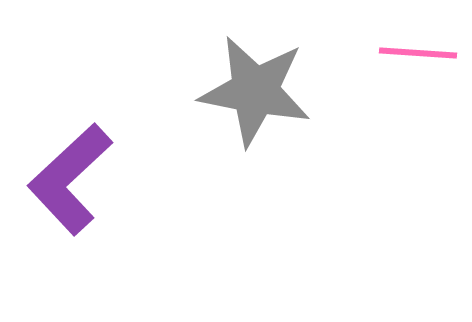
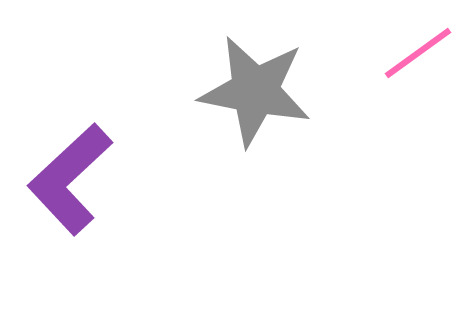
pink line: rotated 40 degrees counterclockwise
